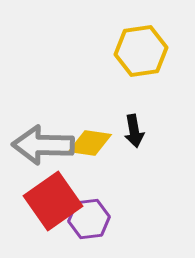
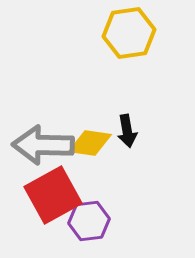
yellow hexagon: moved 12 px left, 18 px up
black arrow: moved 7 px left
red square: moved 6 px up; rotated 6 degrees clockwise
purple hexagon: moved 2 px down
